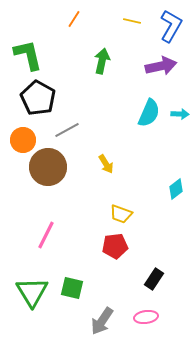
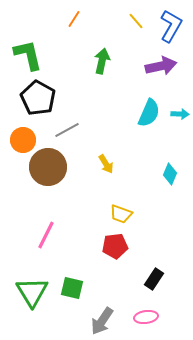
yellow line: moved 4 px right; rotated 36 degrees clockwise
cyan diamond: moved 6 px left, 15 px up; rotated 30 degrees counterclockwise
